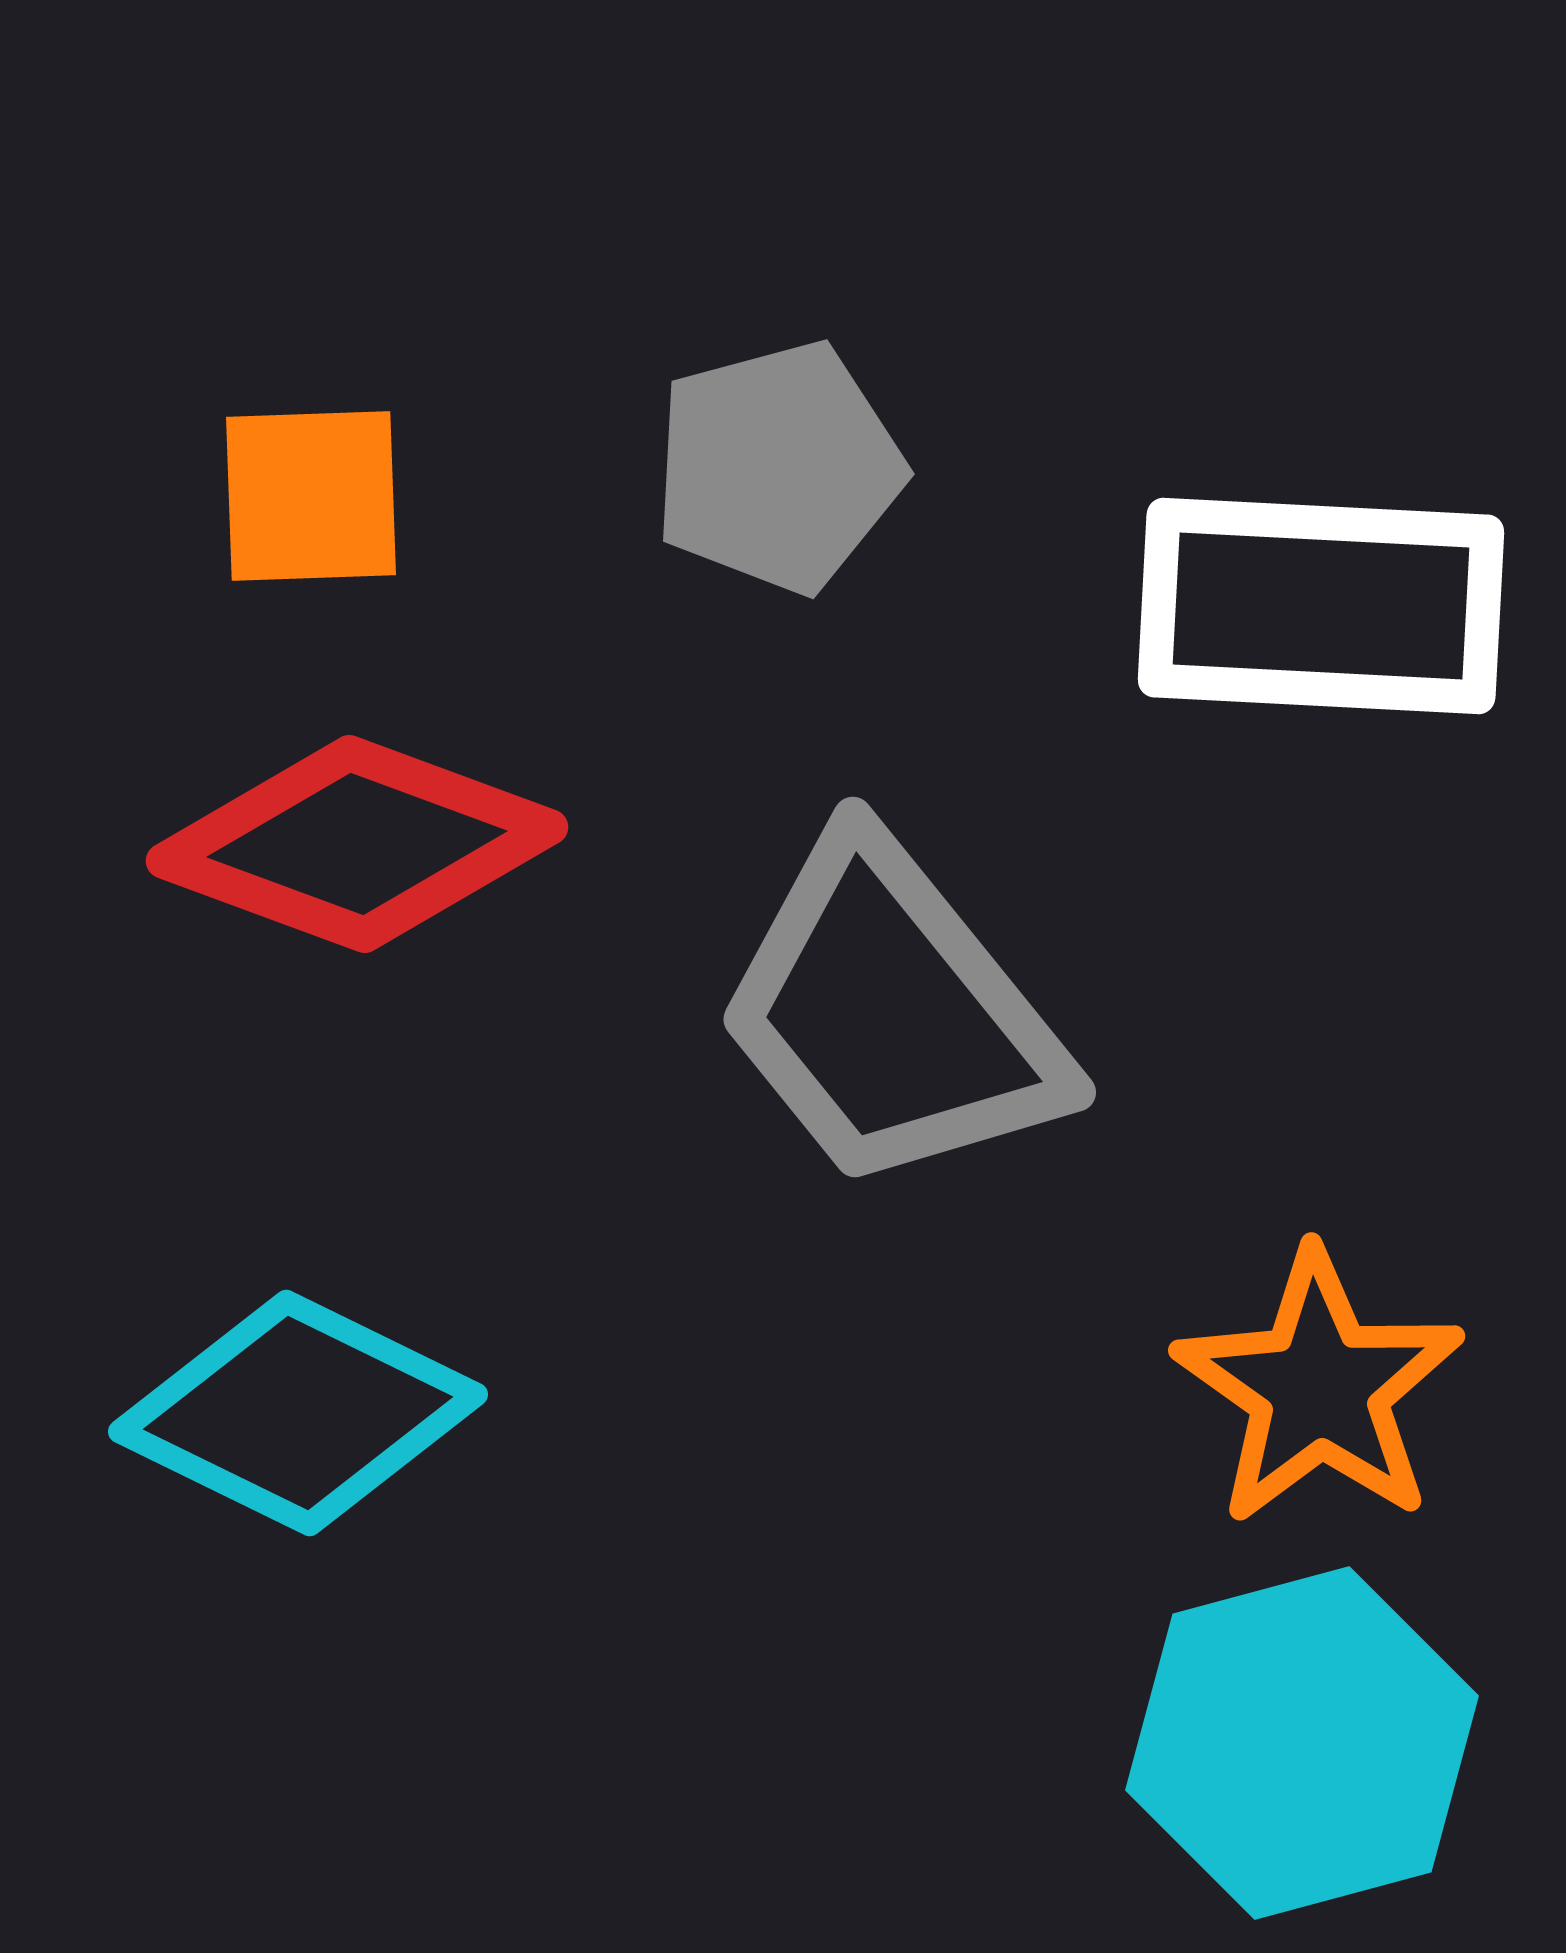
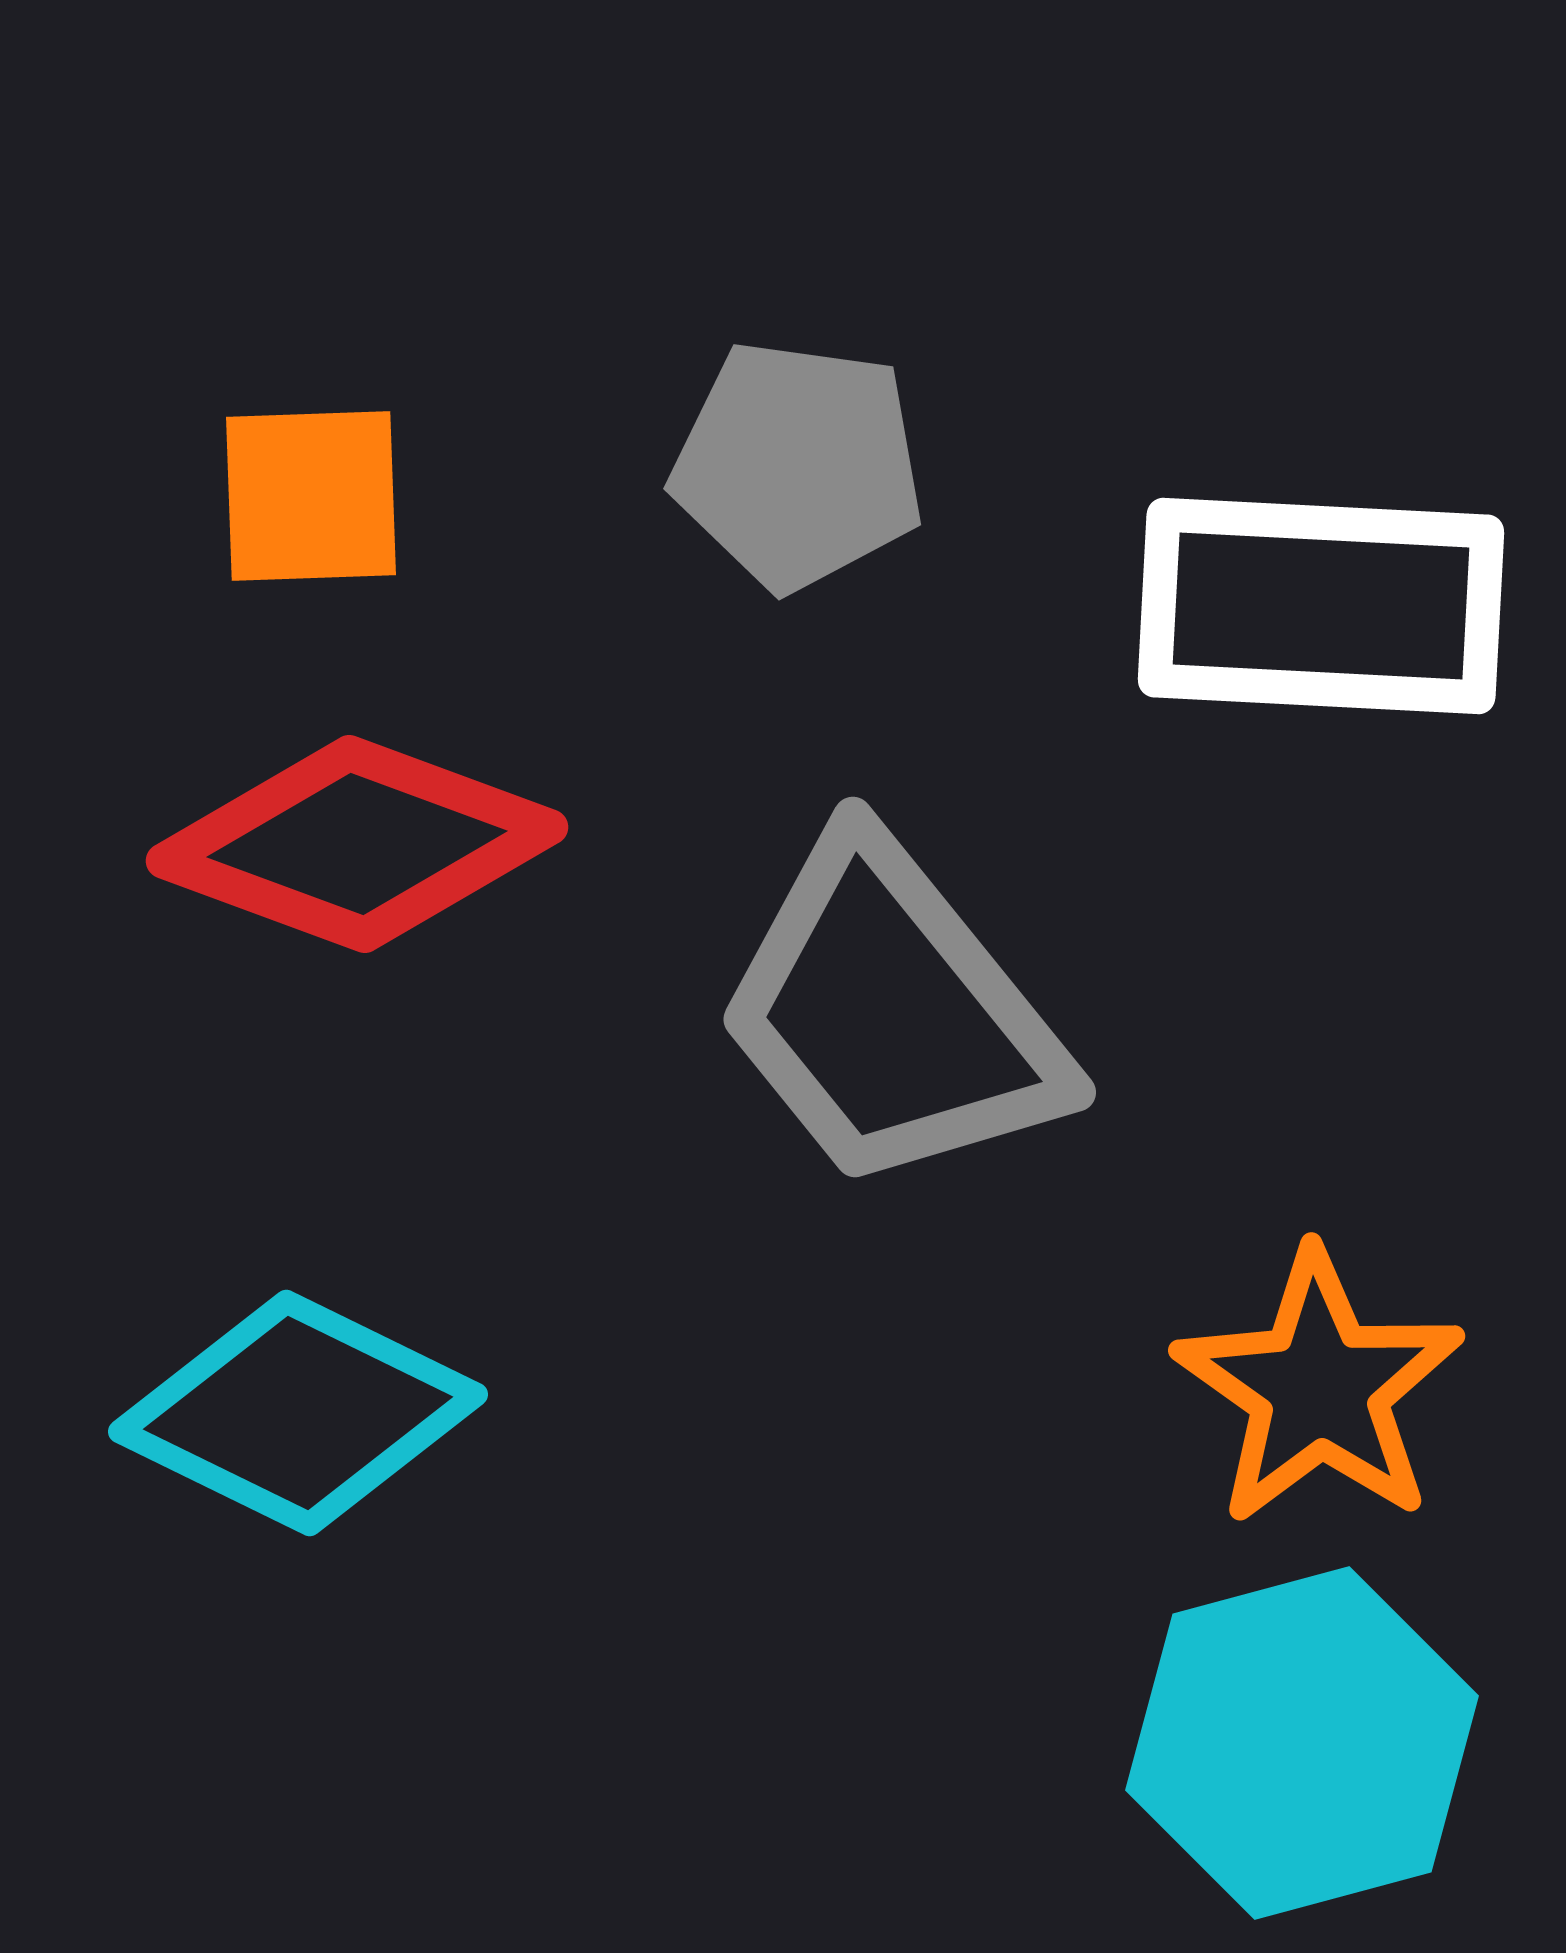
gray pentagon: moved 20 px right, 2 px up; rotated 23 degrees clockwise
